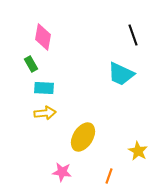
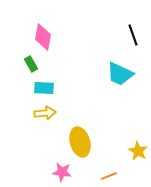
cyan trapezoid: moved 1 px left
yellow ellipse: moved 3 px left, 5 px down; rotated 48 degrees counterclockwise
orange line: rotated 49 degrees clockwise
